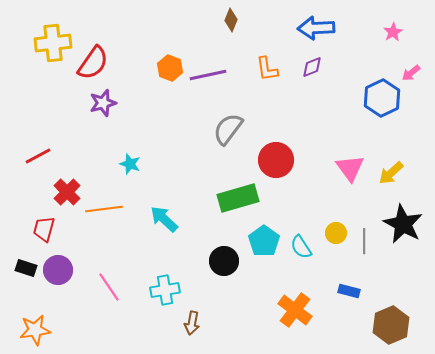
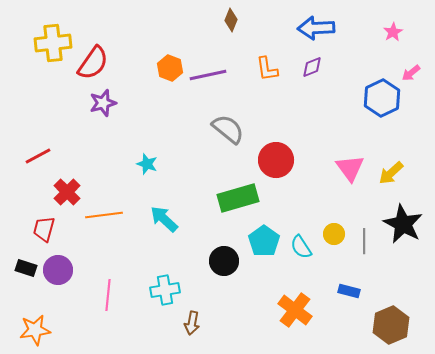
gray semicircle: rotated 92 degrees clockwise
cyan star: moved 17 px right
orange line: moved 6 px down
yellow circle: moved 2 px left, 1 px down
pink line: moved 1 px left, 8 px down; rotated 40 degrees clockwise
